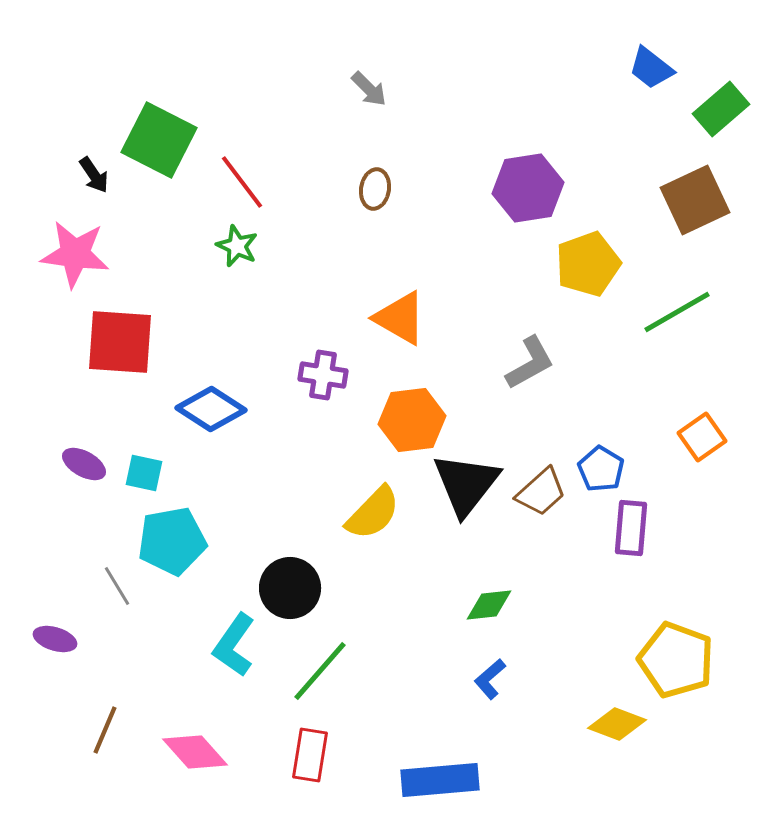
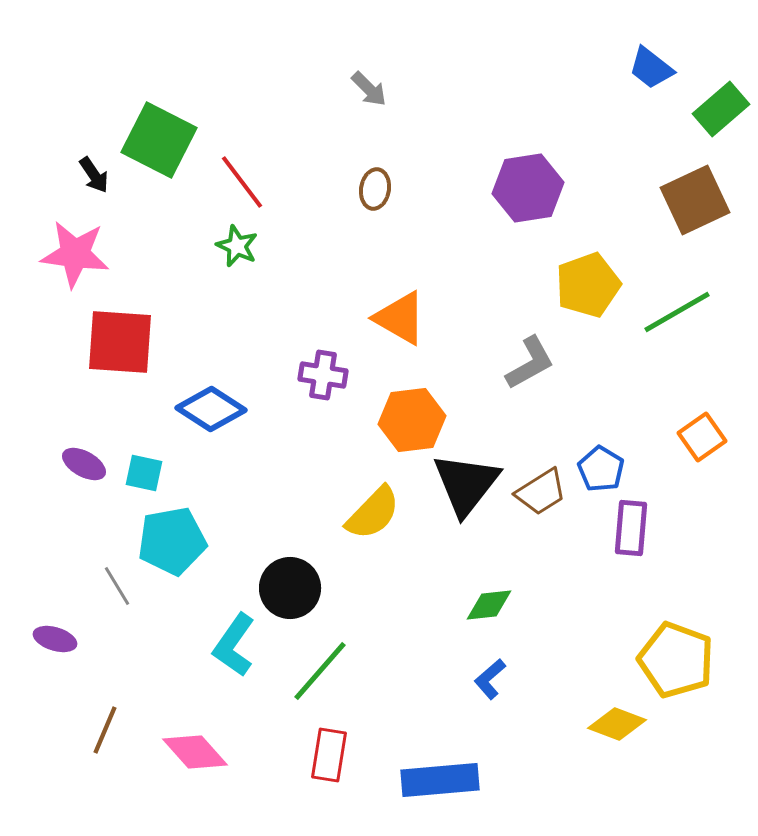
yellow pentagon at (588, 264): moved 21 px down
brown trapezoid at (541, 492): rotated 10 degrees clockwise
red rectangle at (310, 755): moved 19 px right
